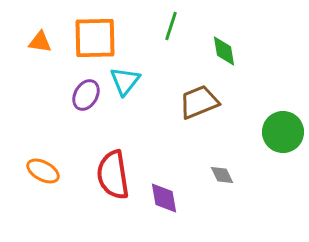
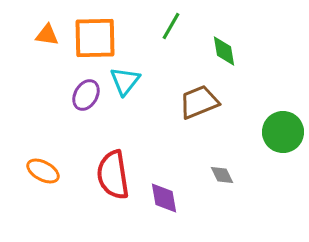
green line: rotated 12 degrees clockwise
orange triangle: moved 7 px right, 7 px up
